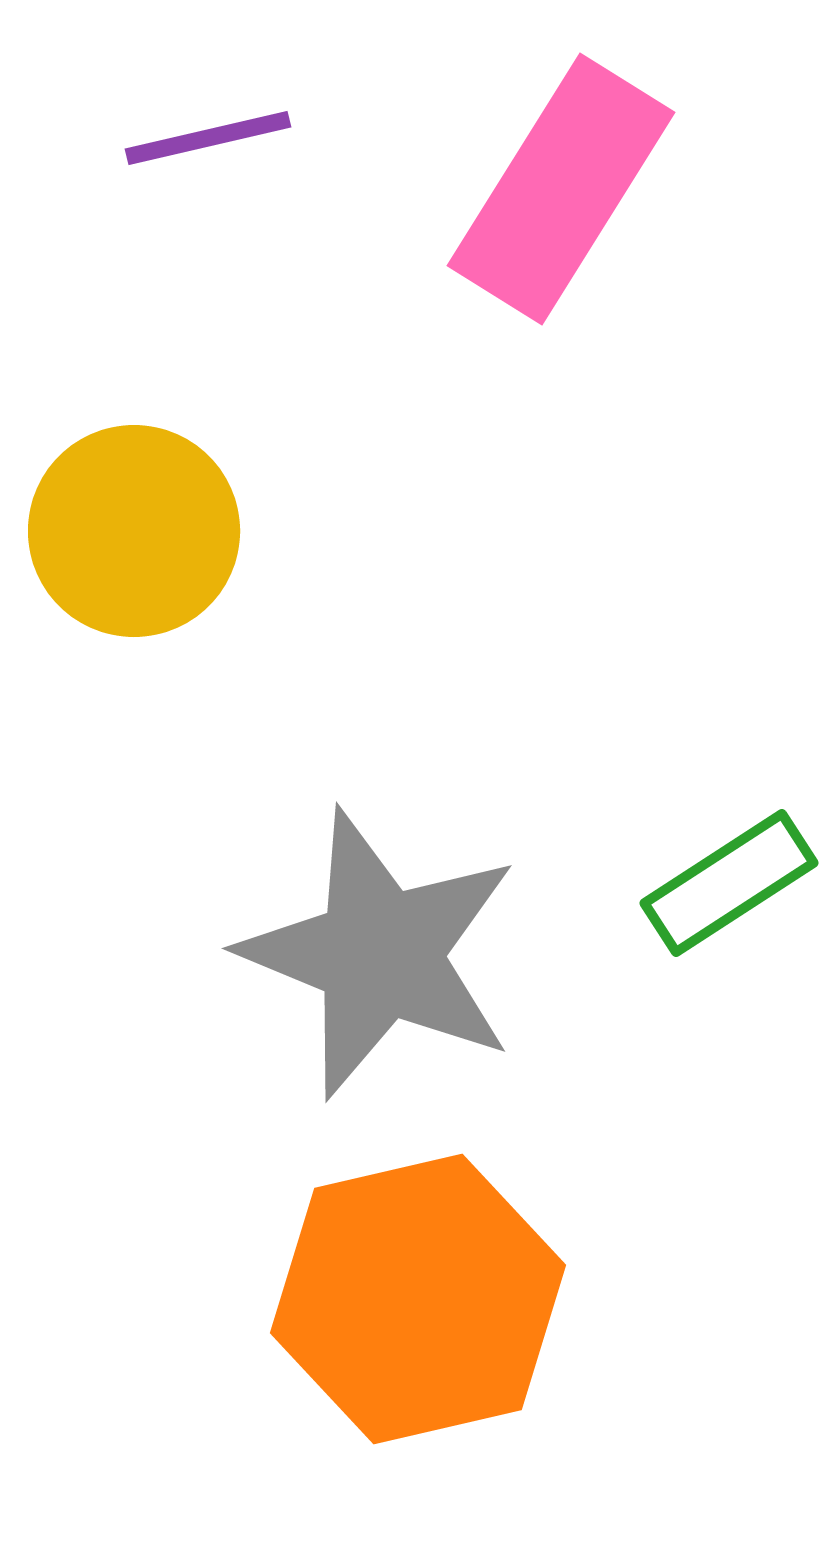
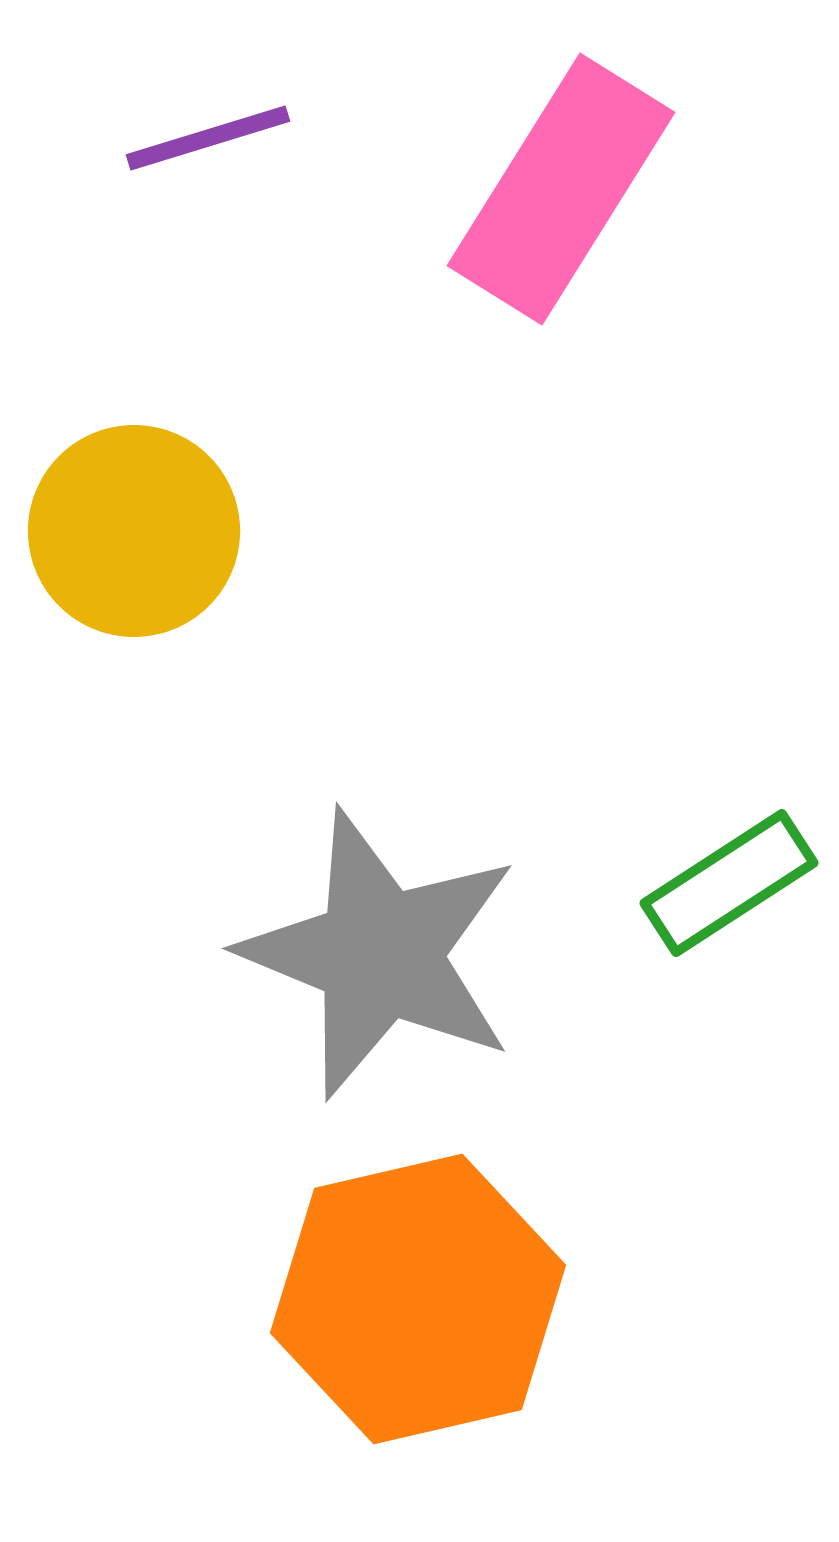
purple line: rotated 4 degrees counterclockwise
